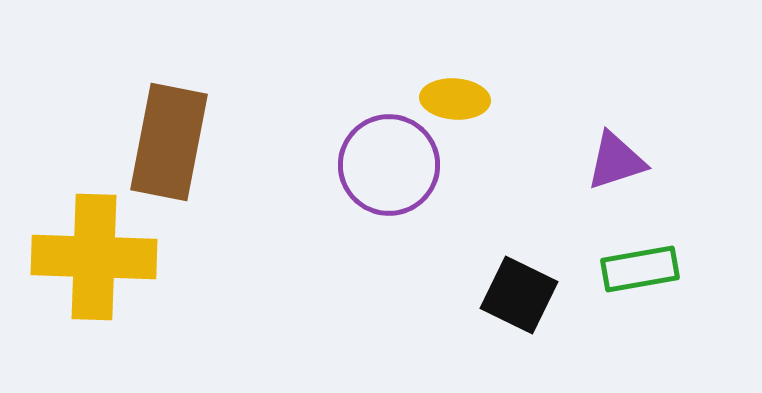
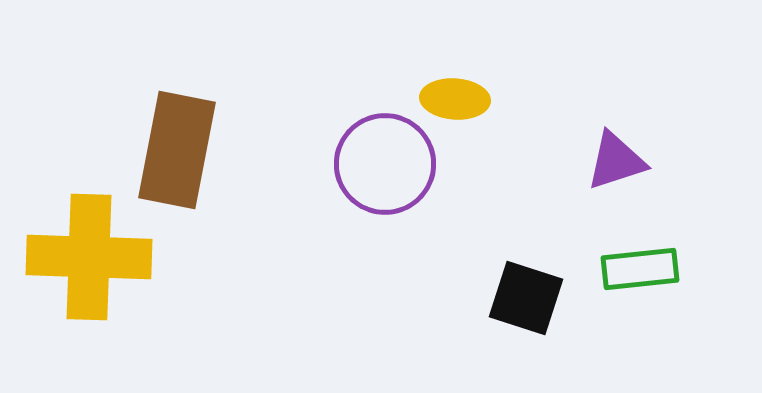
brown rectangle: moved 8 px right, 8 px down
purple circle: moved 4 px left, 1 px up
yellow cross: moved 5 px left
green rectangle: rotated 4 degrees clockwise
black square: moved 7 px right, 3 px down; rotated 8 degrees counterclockwise
